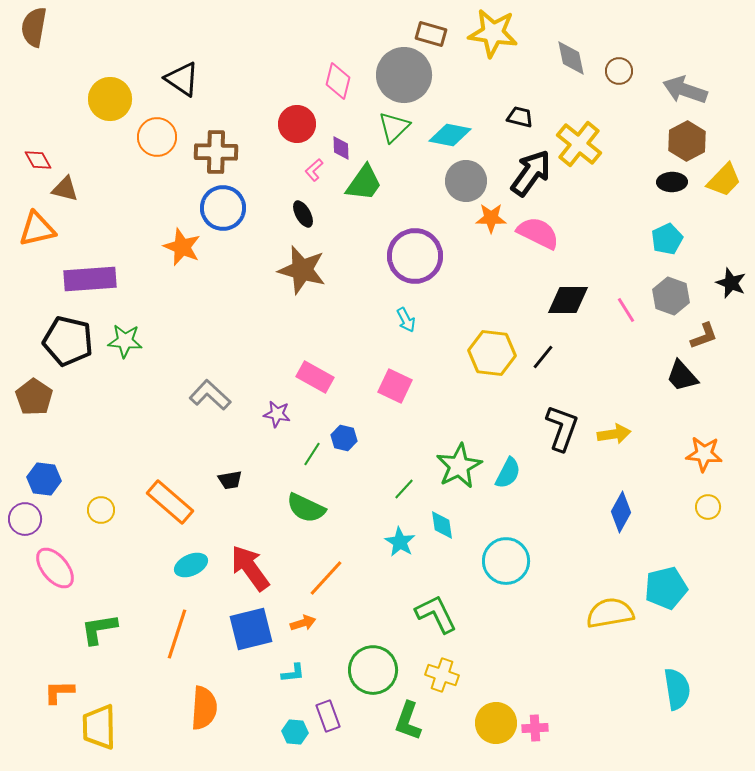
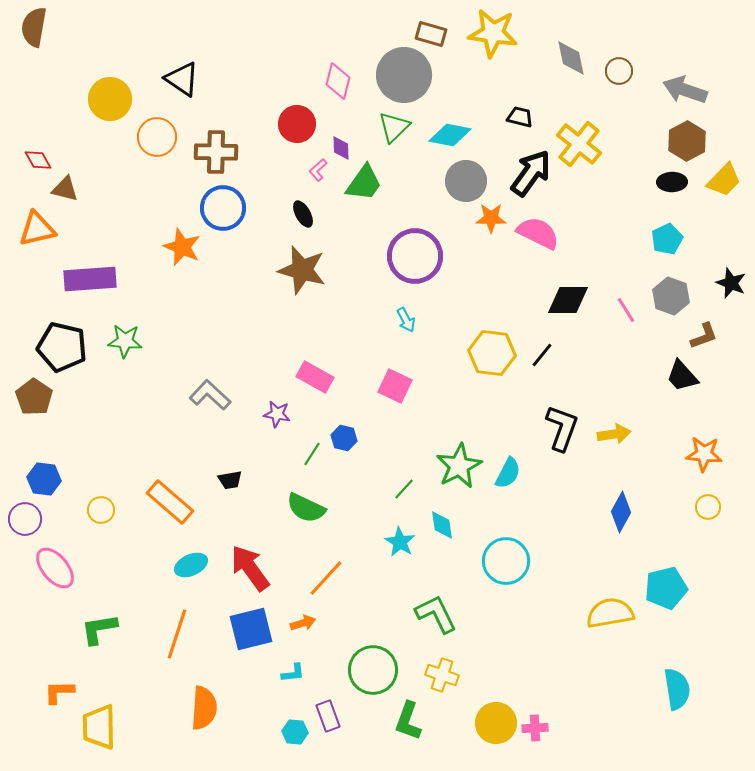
pink L-shape at (314, 170): moved 4 px right
black pentagon at (68, 341): moved 6 px left, 6 px down
black line at (543, 357): moved 1 px left, 2 px up
